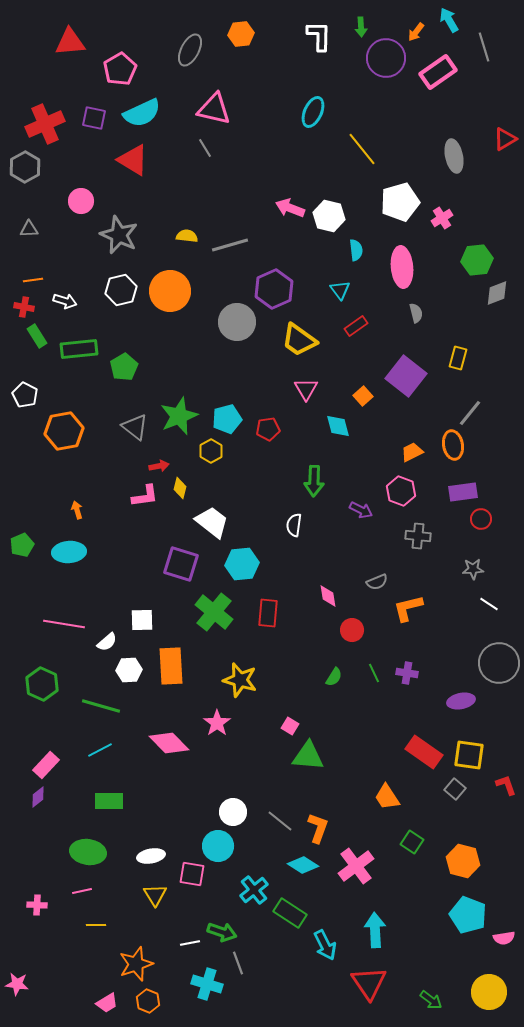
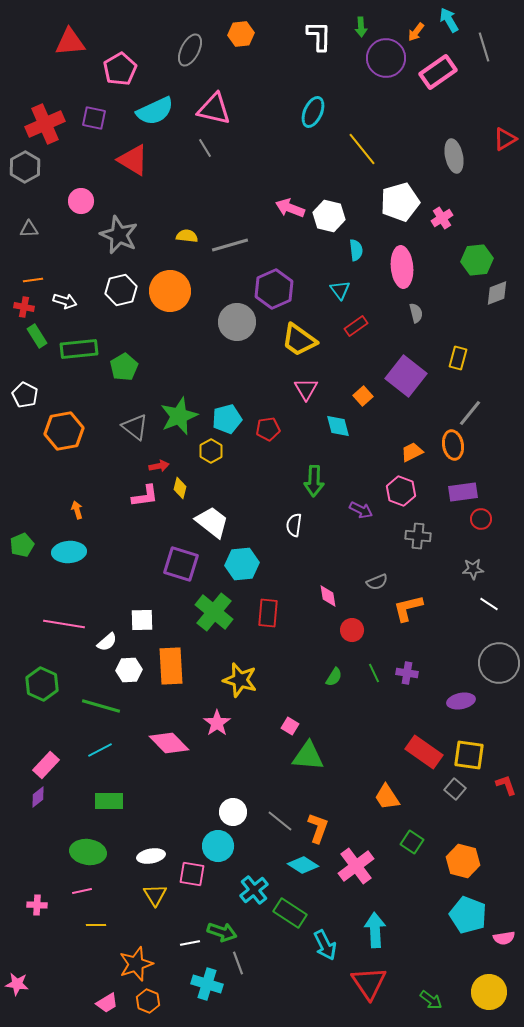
cyan semicircle at (142, 113): moved 13 px right, 2 px up
